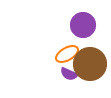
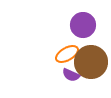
brown circle: moved 1 px right, 2 px up
purple semicircle: moved 2 px right, 1 px down
